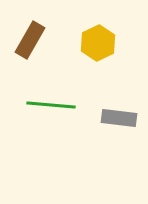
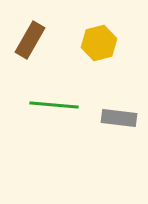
yellow hexagon: moved 1 px right; rotated 12 degrees clockwise
green line: moved 3 px right
